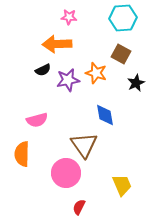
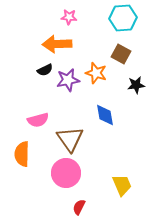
black semicircle: moved 2 px right
black star: moved 2 px down; rotated 18 degrees clockwise
pink semicircle: moved 1 px right
brown triangle: moved 14 px left, 6 px up
